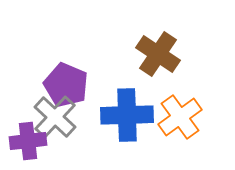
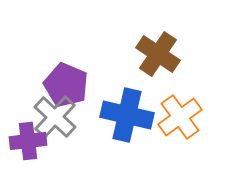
blue cross: rotated 15 degrees clockwise
